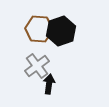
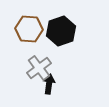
brown hexagon: moved 10 px left
gray cross: moved 2 px right, 2 px down
